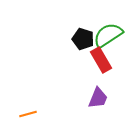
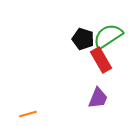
green semicircle: moved 1 px down
